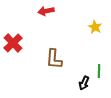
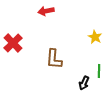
yellow star: moved 10 px down
